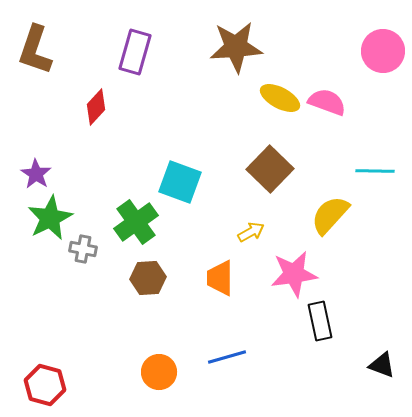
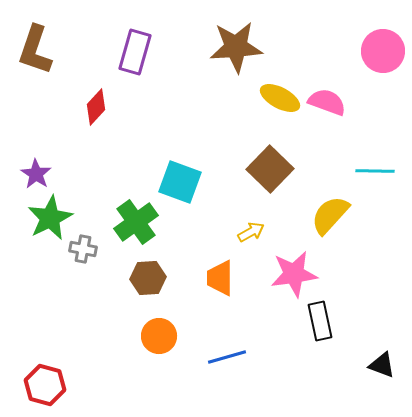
orange circle: moved 36 px up
